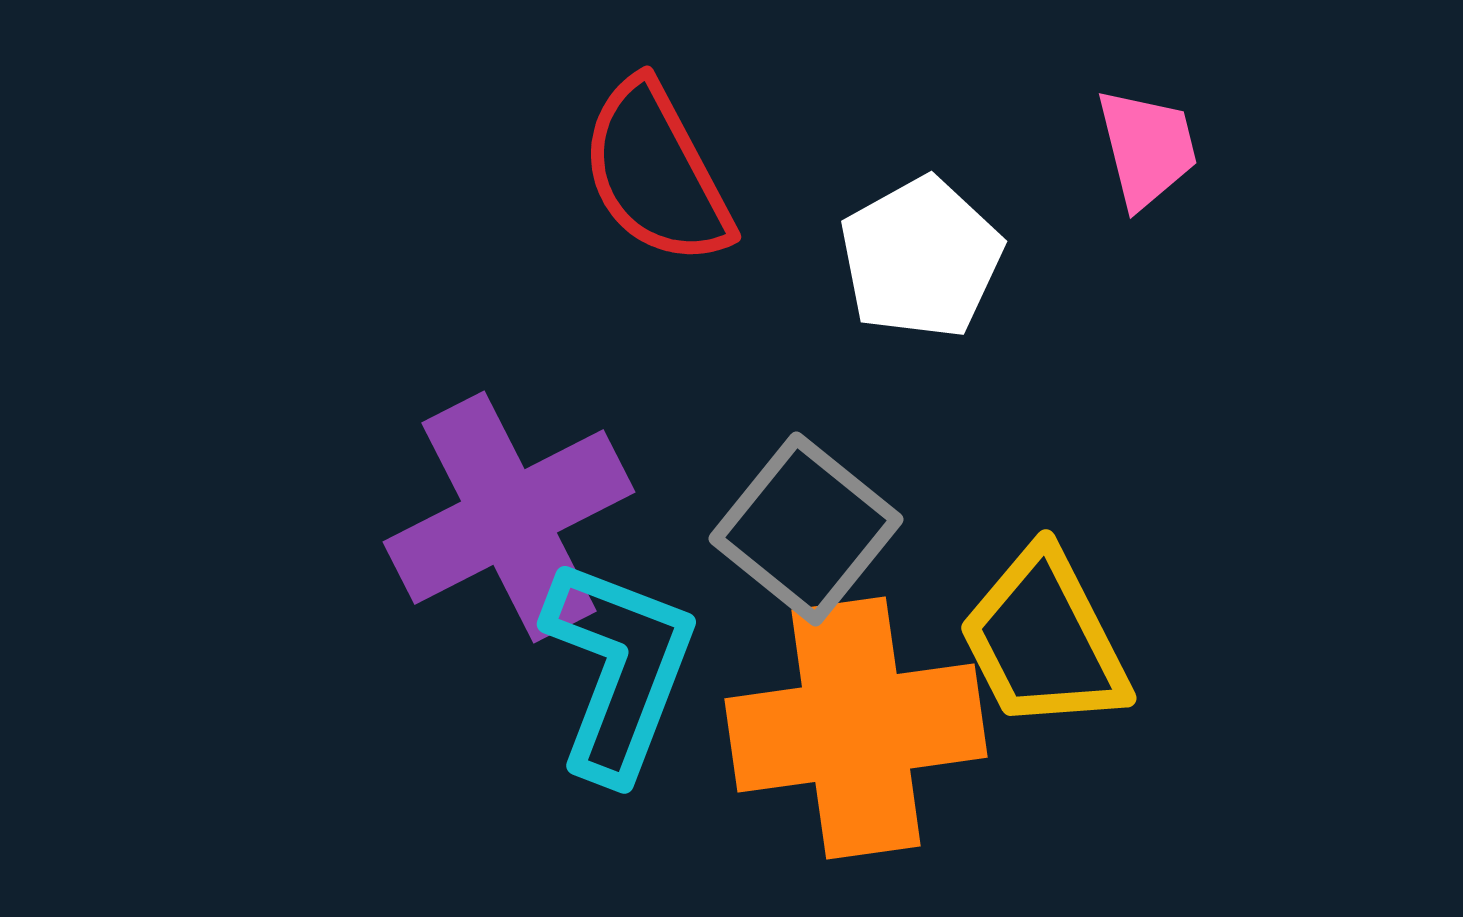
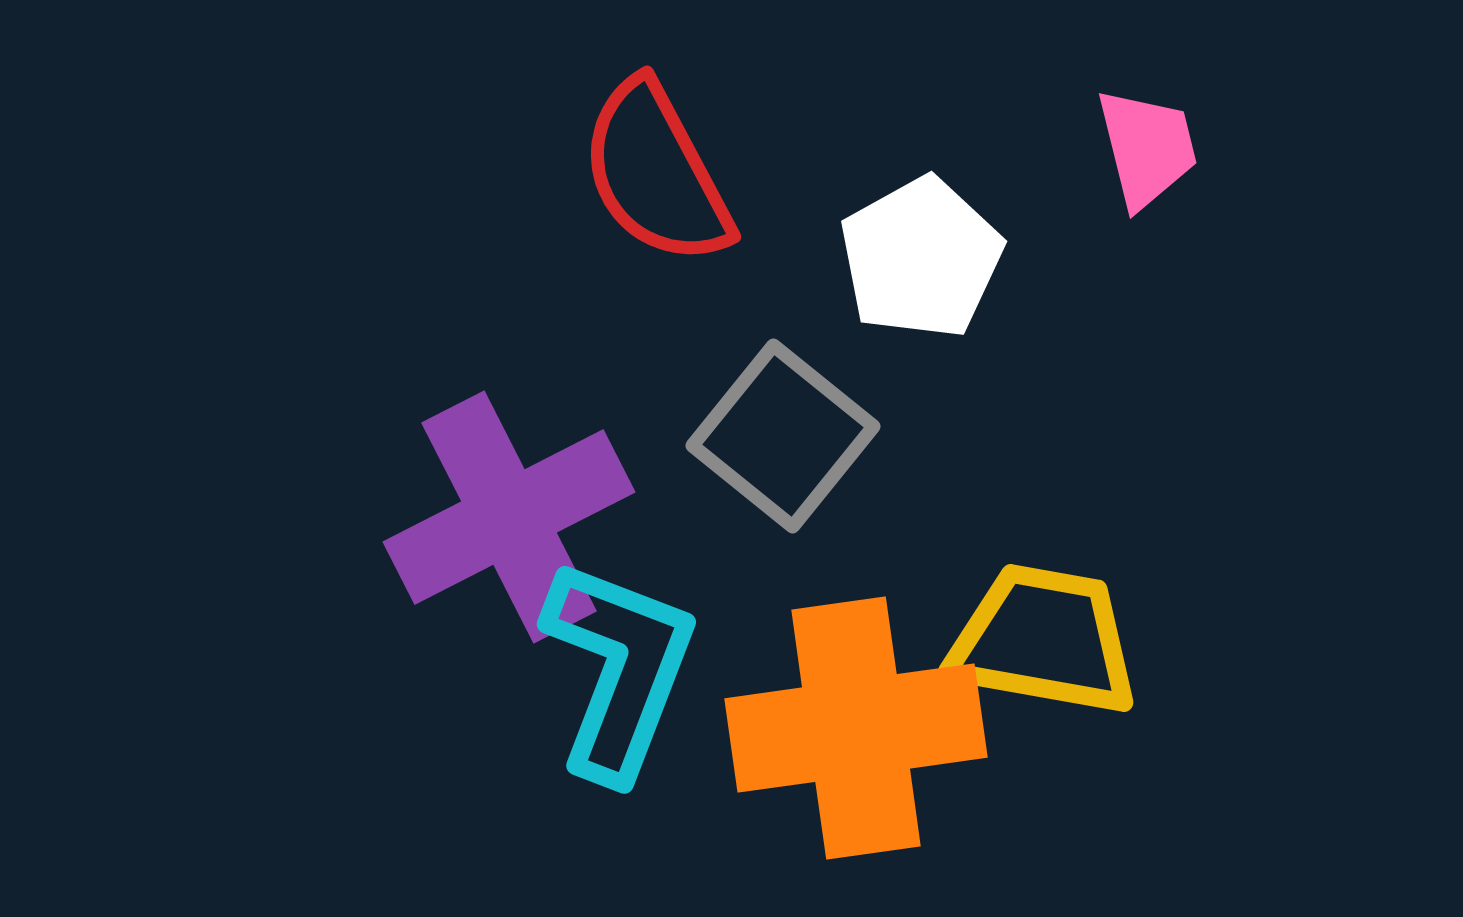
gray square: moved 23 px left, 93 px up
yellow trapezoid: rotated 127 degrees clockwise
